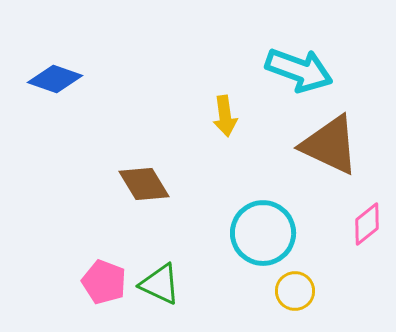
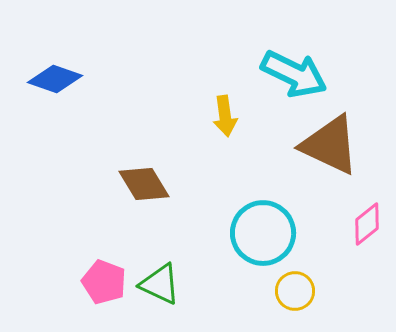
cyan arrow: moved 5 px left, 4 px down; rotated 6 degrees clockwise
